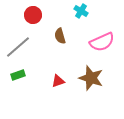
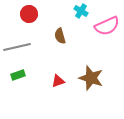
red circle: moved 4 px left, 1 px up
pink semicircle: moved 5 px right, 16 px up
gray line: moved 1 px left; rotated 28 degrees clockwise
